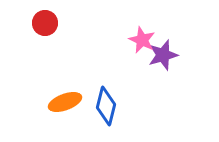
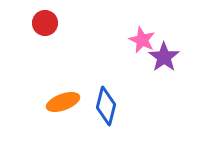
purple star: moved 1 px right, 2 px down; rotated 20 degrees counterclockwise
orange ellipse: moved 2 px left
